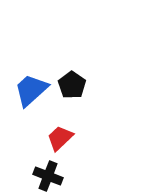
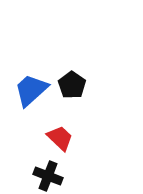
red trapezoid: rotated 88 degrees clockwise
